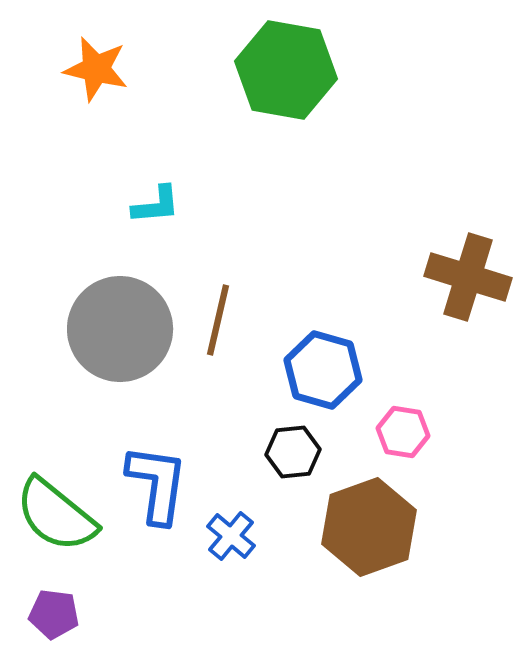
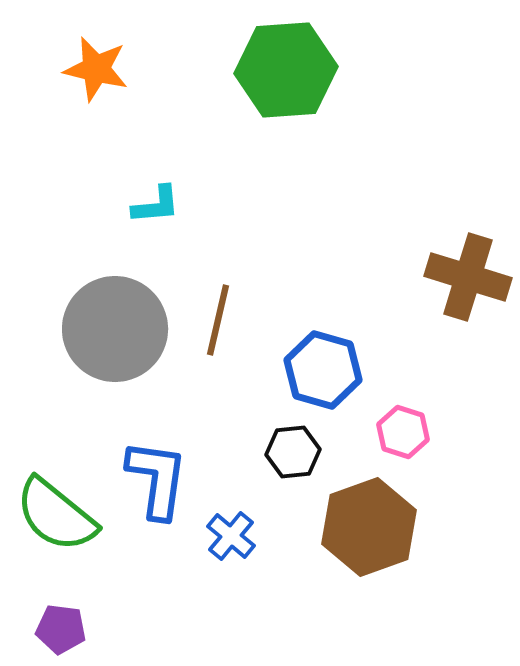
green hexagon: rotated 14 degrees counterclockwise
gray circle: moved 5 px left
pink hexagon: rotated 9 degrees clockwise
blue L-shape: moved 5 px up
purple pentagon: moved 7 px right, 15 px down
